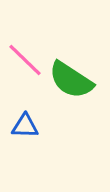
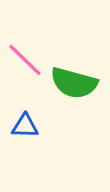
green semicircle: moved 3 px right, 3 px down; rotated 18 degrees counterclockwise
